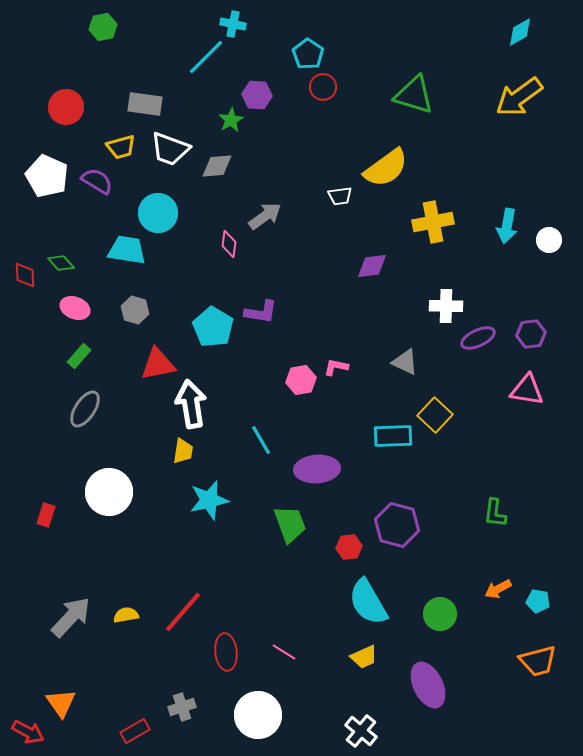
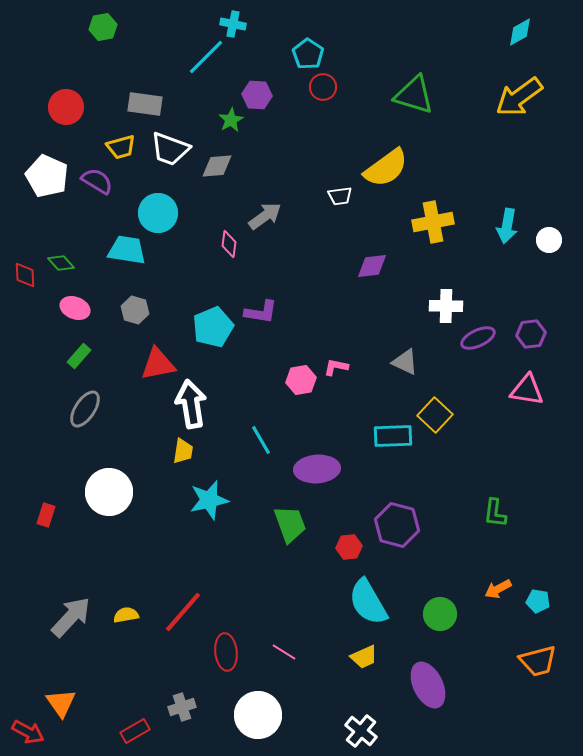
cyan pentagon at (213, 327): rotated 18 degrees clockwise
